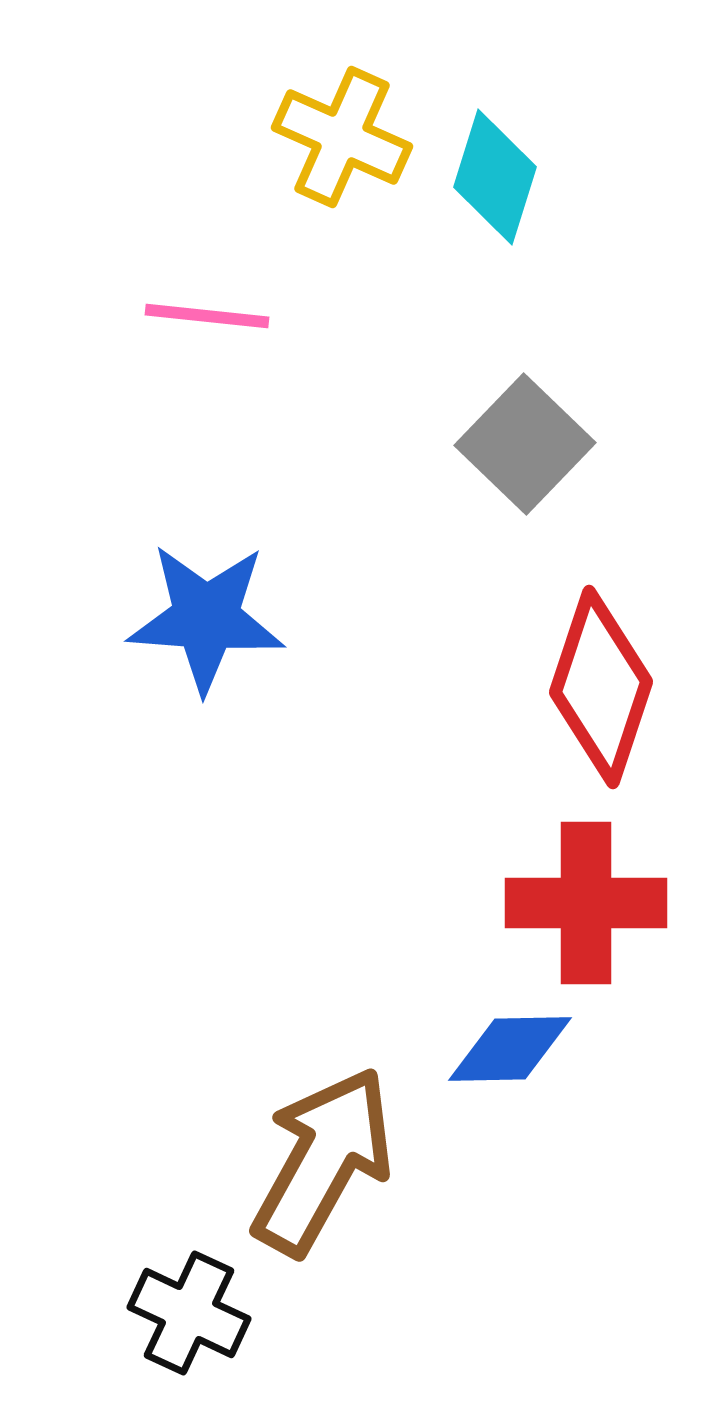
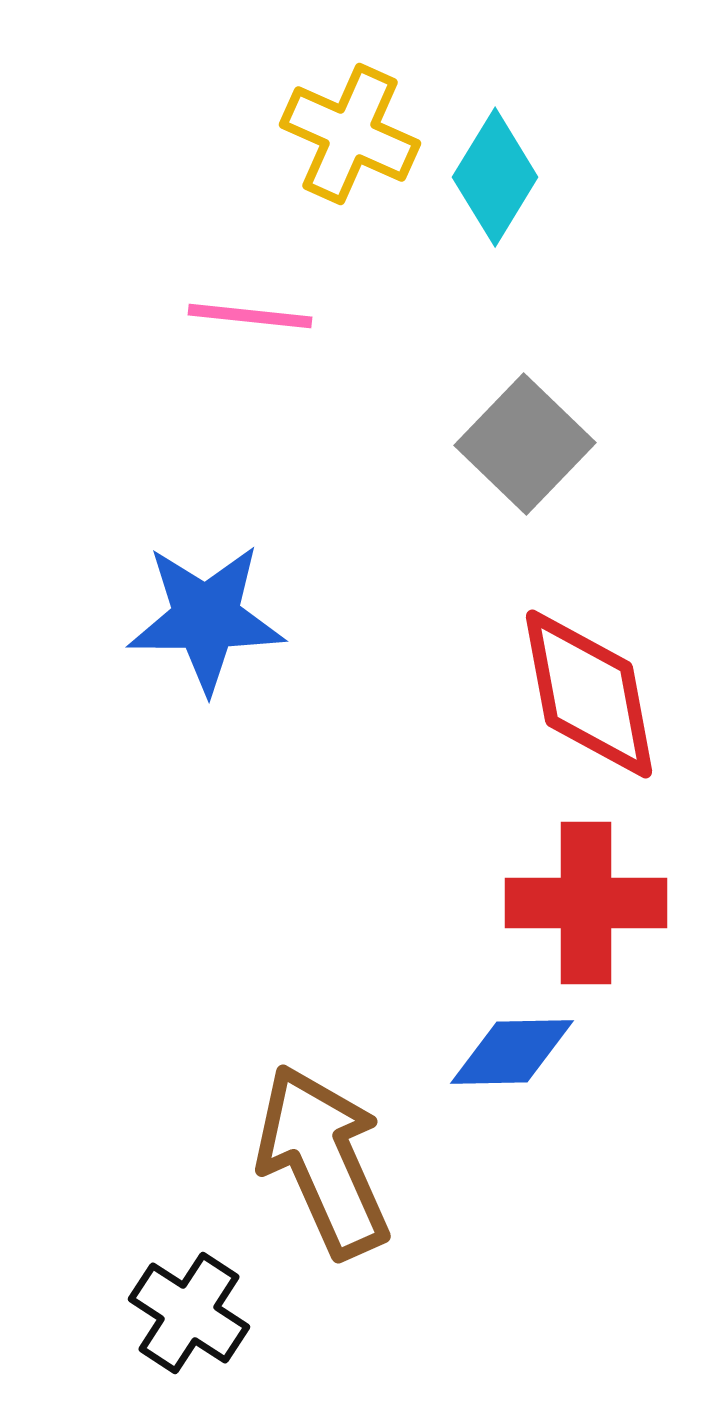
yellow cross: moved 8 px right, 3 px up
cyan diamond: rotated 14 degrees clockwise
pink line: moved 43 px right
blue star: rotated 4 degrees counterclockwise
red diamond: moved 12 px left, 7 px down; rotated 29 degrees counterclockwise
blue diamond: moved 2 px right, 3 px down
brown arrow: rotated 53 degrees counterclockwise
black cross: rotated 8 degrees clockwise
